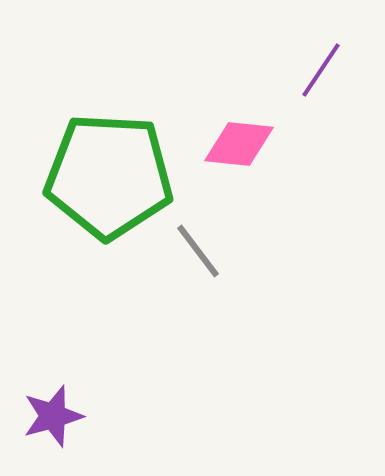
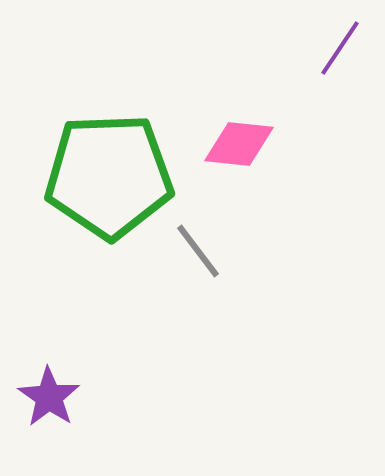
purple line: moved 19 px right, 22 px up
green pentagon: rotated 5 degrees counterclockwise
purple star: moved 4 px left, 19 px up; rotated 22 degrees counterclockwise
